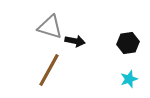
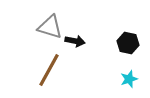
black hexagon: rotated 20 degrees clockwise
